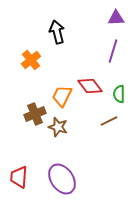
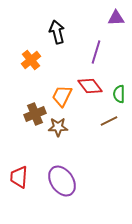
purple line: moved 17 px left, 1 px down
brown star: rotated 18 degrees counterclockwise
purple ellipse: moved 2 px down
